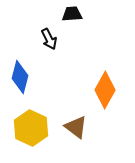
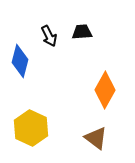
black trapezoid: moved 10 px right, 18 px down
black arrow: moved 3 px up
blue diamond: moved 16 px up
brown triangle: moved 20 px right, 11 px down
